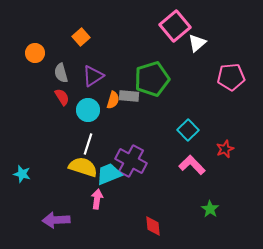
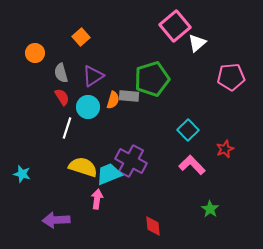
cyan circle: moved 3 px up
white line: moved 21 px left, 16 px up
